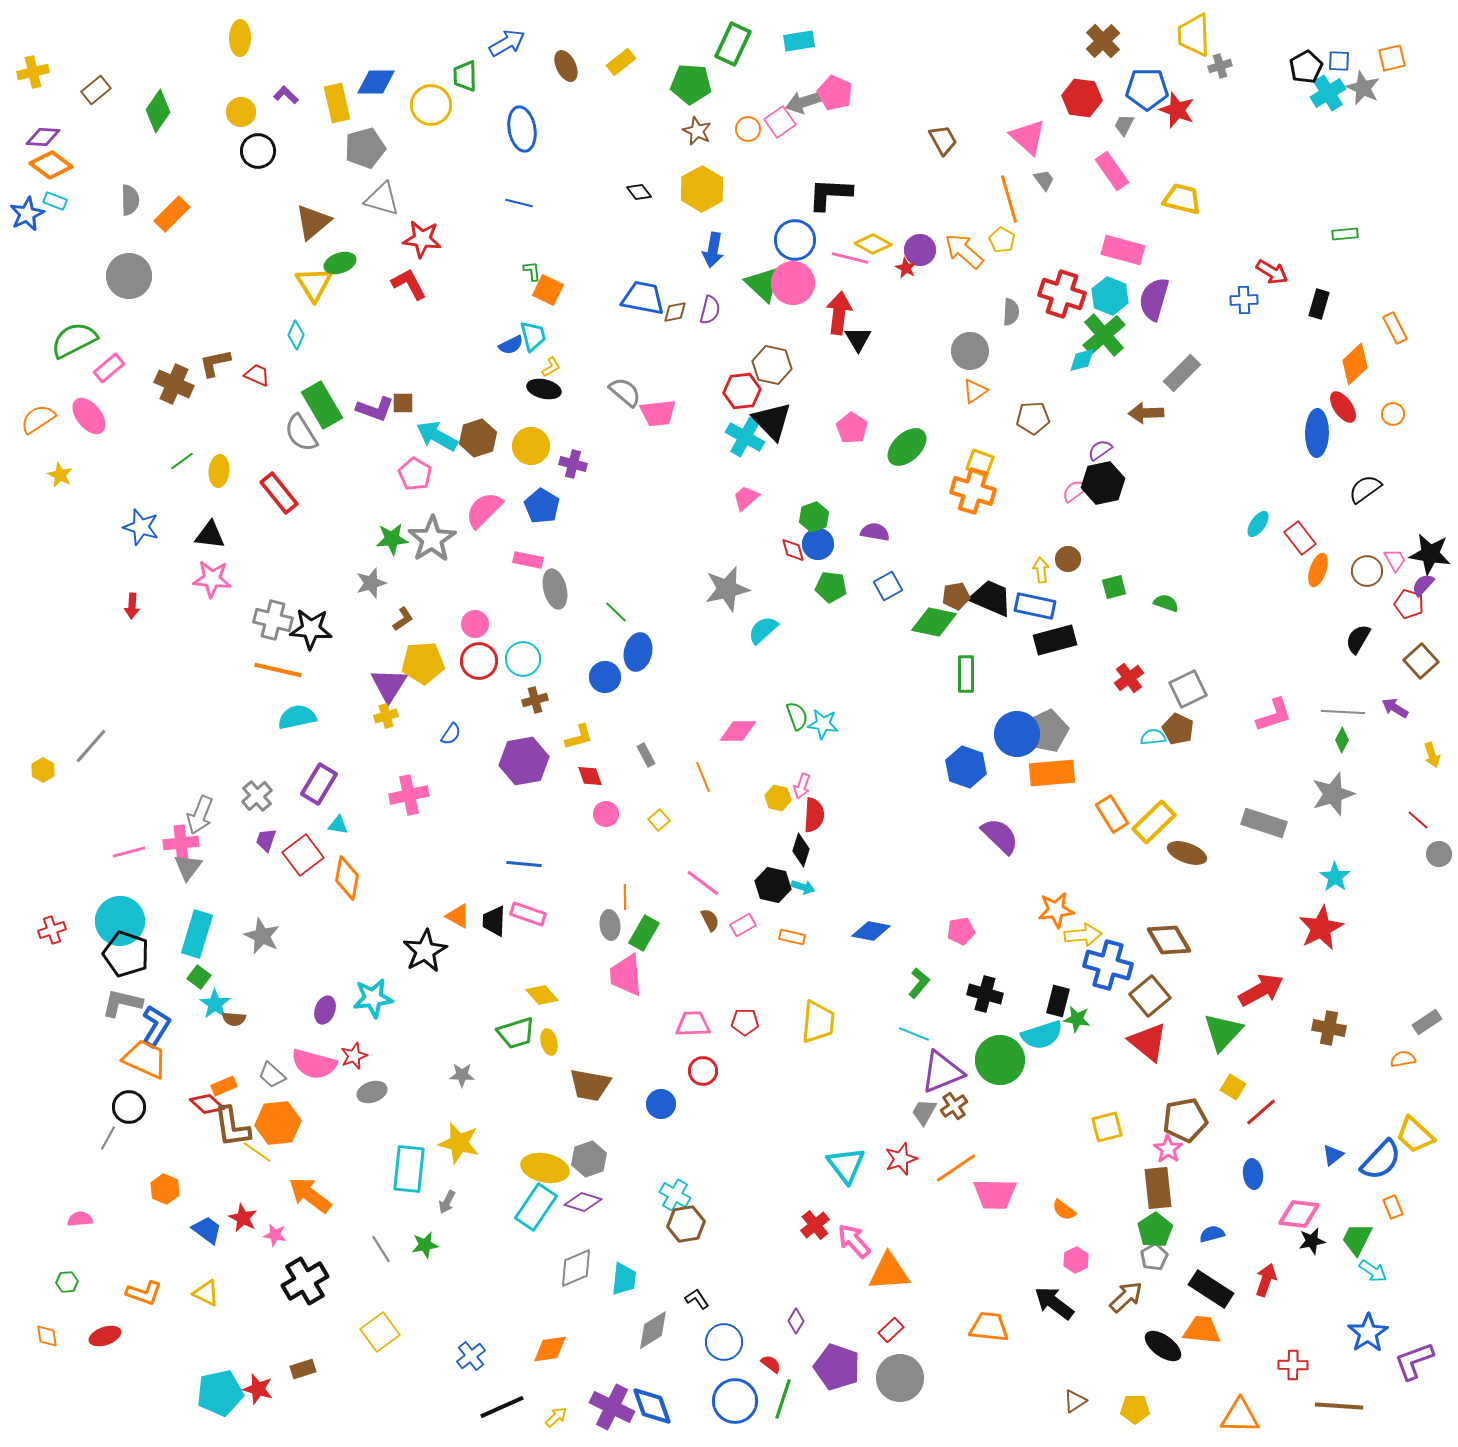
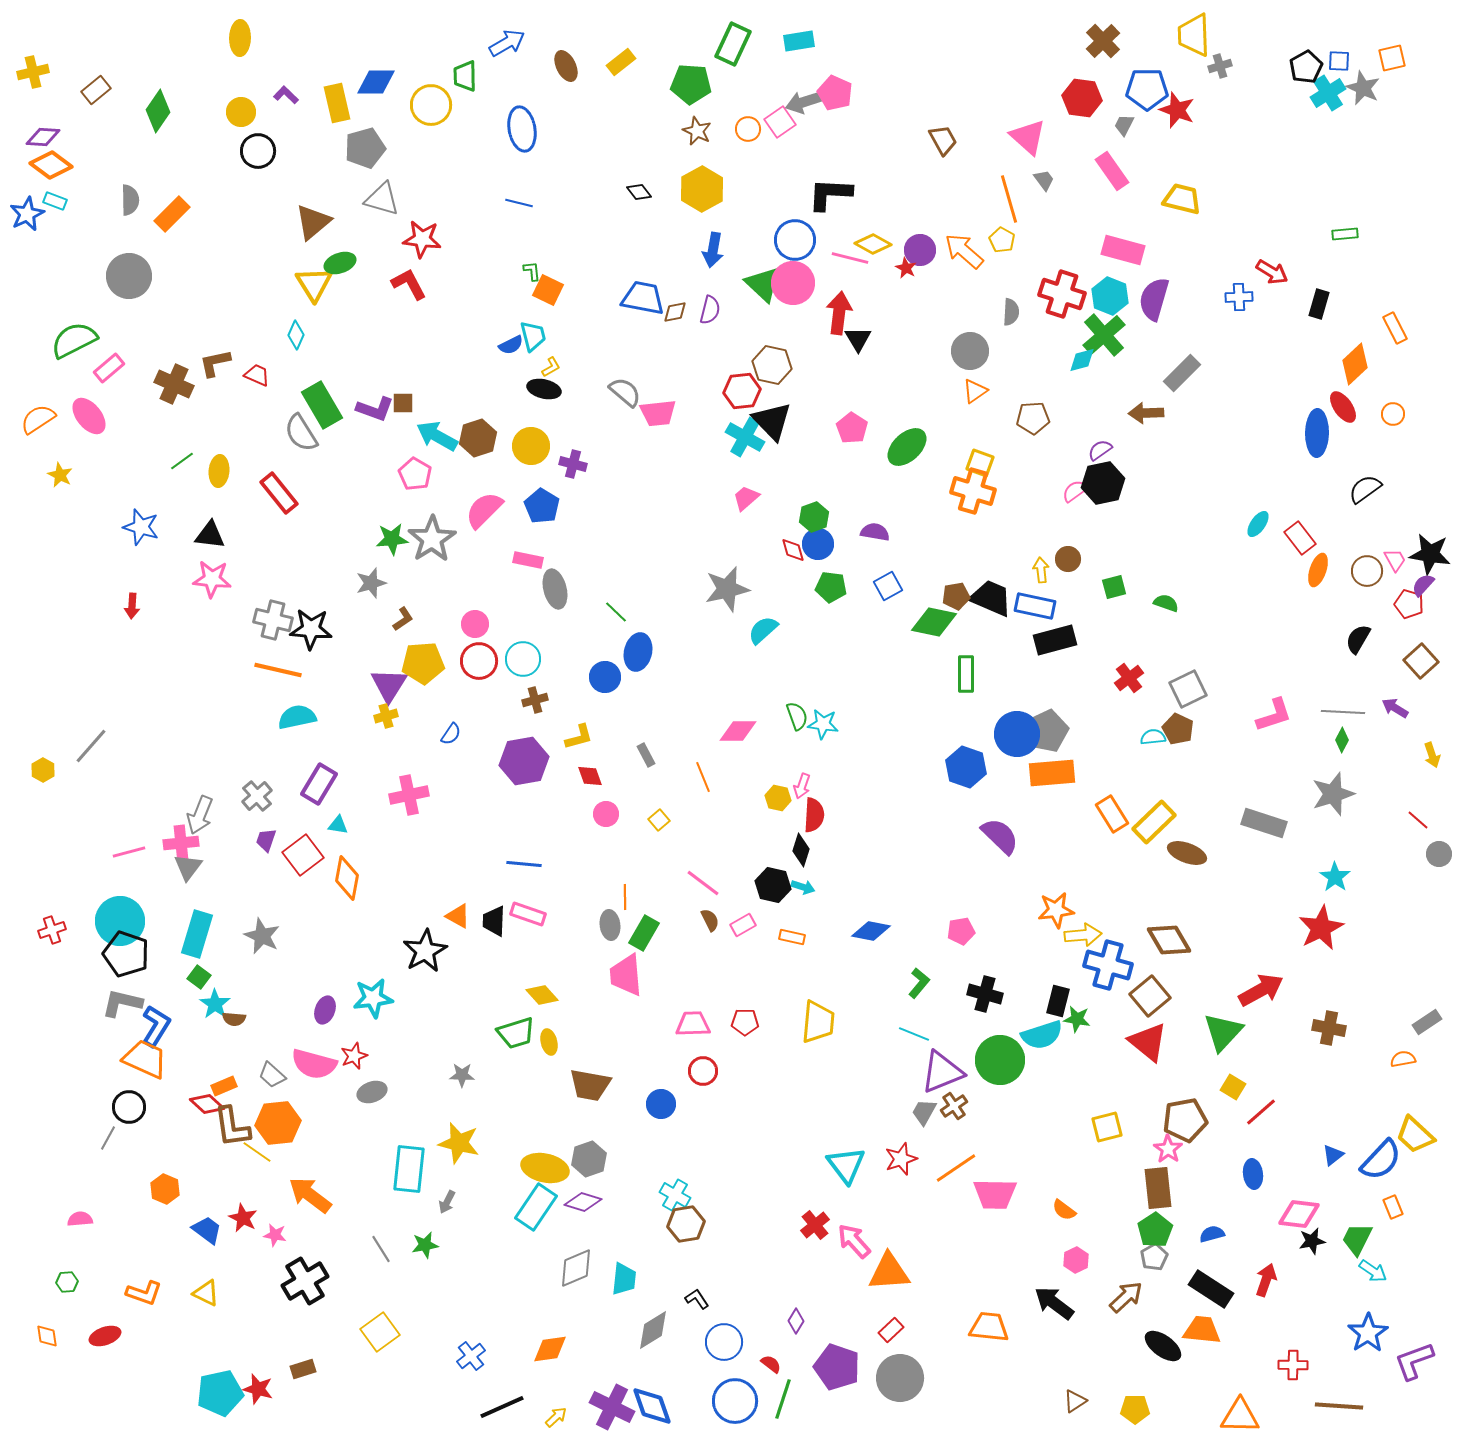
blue cross at (1244, 300): moved 5 px left, 3 px up
